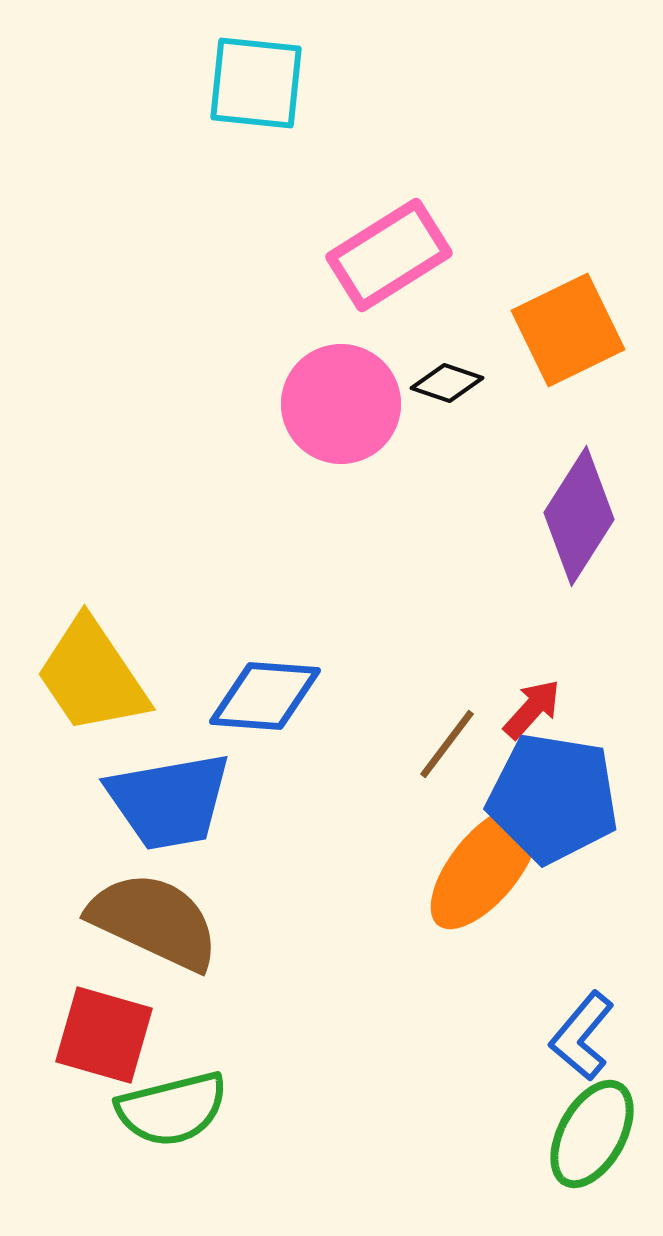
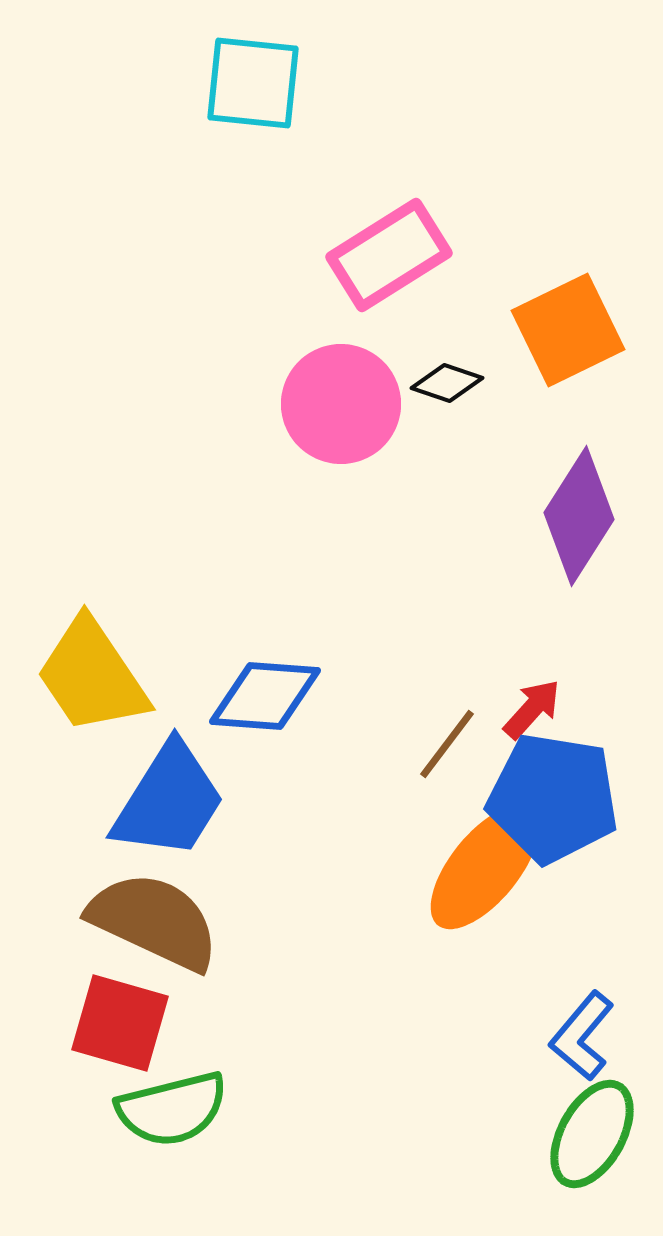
cyan square: moved 3 px left
blue trapezoid: rotated 48 degrees counterclockwise
red square: moved 16 px right, 12 px up
